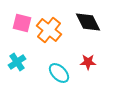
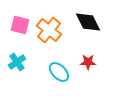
pink square: moved 2 px left, 2 px down
cyan ellipse: moved 1 px up
